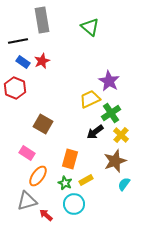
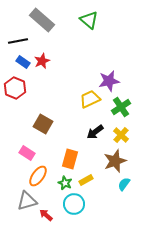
gray rectangle: rotated 40 degrees counterclockwise
green triangle: moved 1 px left, 7 px up
purple star: rotated 30 degrees clockwise
green cross: moved 10 px right, 6 px up
